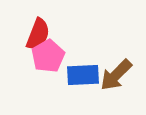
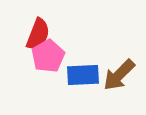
brown arrow: moved 3 px right
